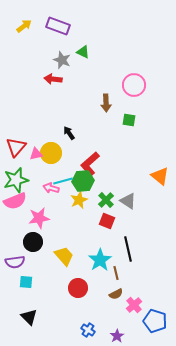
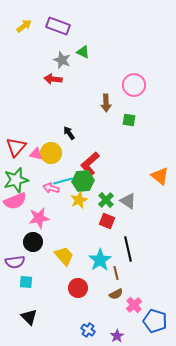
pink triangle: rotated 24 degrees clockwise
